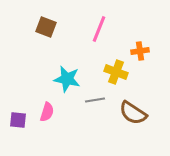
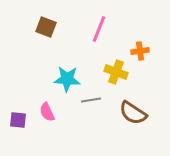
cyan star: rotated 8 degrees counterclockwise
gray line: moved 4 px left
pink semicircle: rotated 138 degrees clockwise
